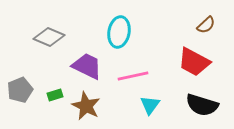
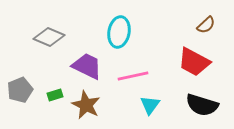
brown star: moved 1 px up
